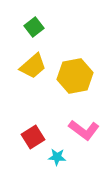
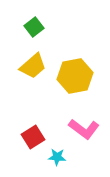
pink L-shape: moved 1 px up
